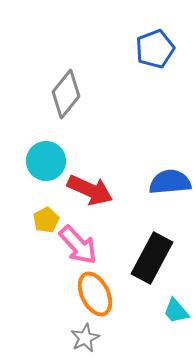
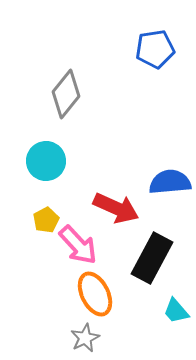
blue pentagon: rotated 12 degrees clockwise
red arrow: moved 26 px right, 18 px down
